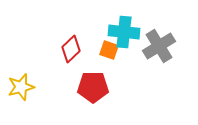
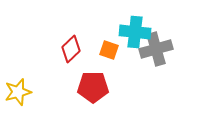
cyan cross: moved 11 px right
gray cross: moved 3 px left, 3 px down; rotated 16 degrees clockwise
yellow star: moved 3 px left, 5 px down
